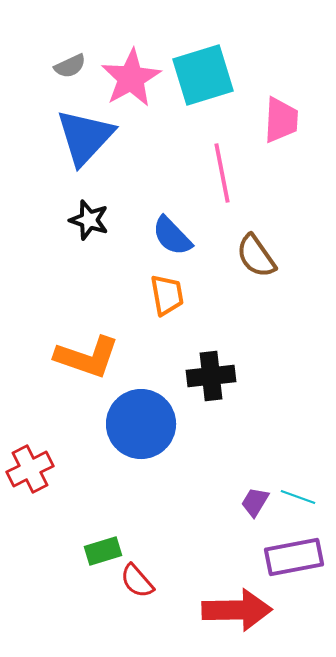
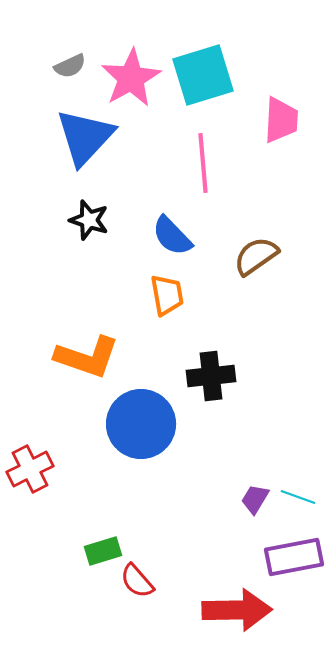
pink line: moved 19 px left, 10 px up; rotated 6 degrees clockwise
brown semicircle: rotated 90 degrees clockwise
purple trapezoid: moved 3 px up
